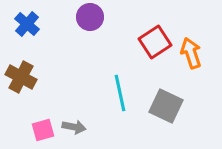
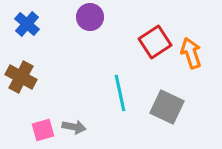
gray square: moved 1 px right, 1 px down
